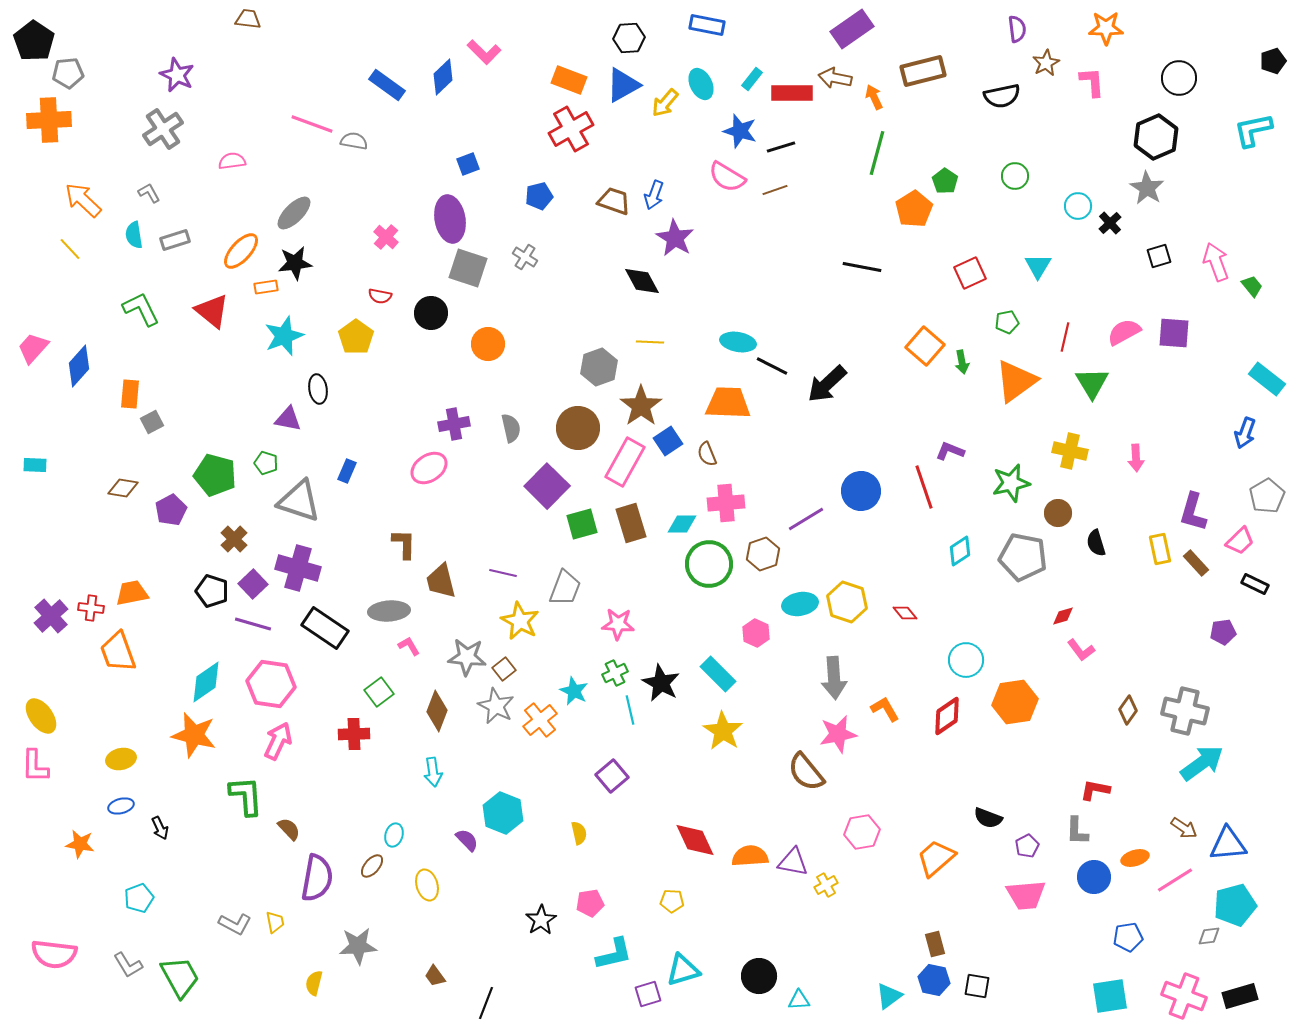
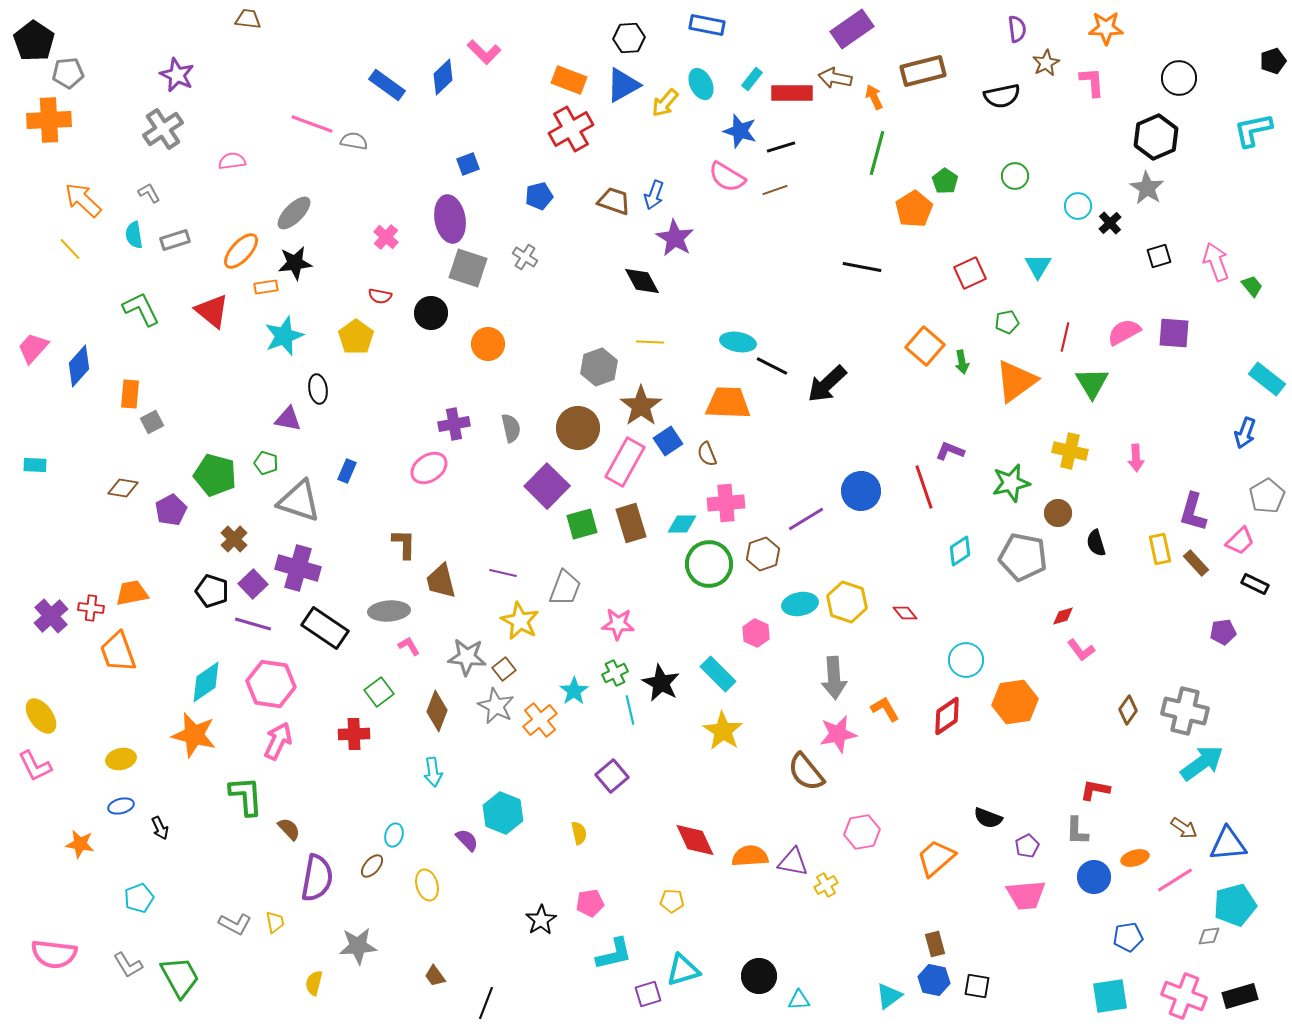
cyan star at (574, 691): rotated 12 degrees clockwise
pink L-shape at (35, 766): rotated 27 degrees counterclockwise
